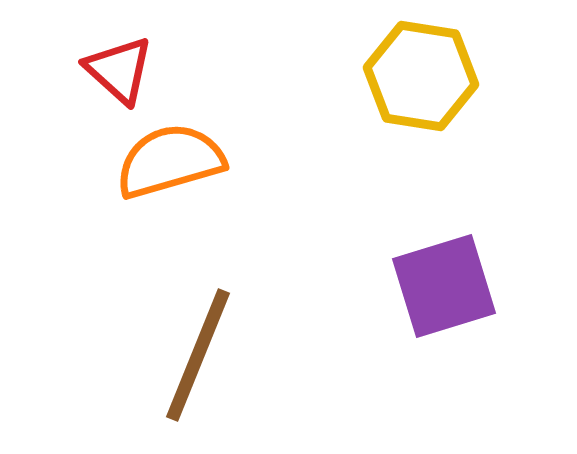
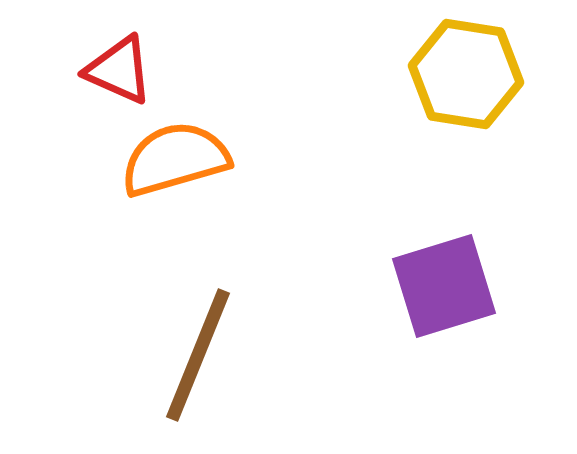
red triangle: rotated 18 degrees counterclockwise
yellow hexagon: moved 45 px right, 2 px up
orange semicircle: moved 5 px right, 2 px up
